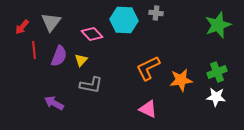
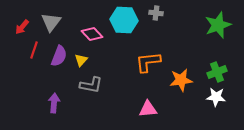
red line: rotated 24 degrees clockwise
orange L-shape: moved 6 px up; rotated 20 degrees clockwise
purple arrow: rotated 66 degrees clockwise
pink triangle: rotated 30 degrees counterclockwise
